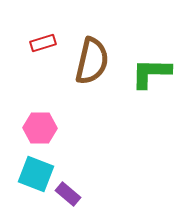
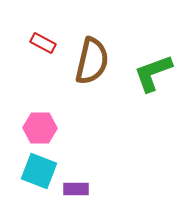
red rectangle: rotated 45 degrees clockwise
green L-shape: moved 2 px right; rotated 21 degrees counterclockwise
cyan square: moved 3 px right, 3 px up
purple rectangle: moved 8 px right, 5 px up; rotated 40 degrees counterclockwise
